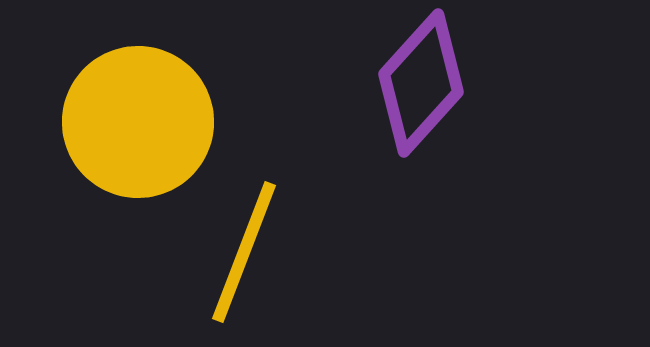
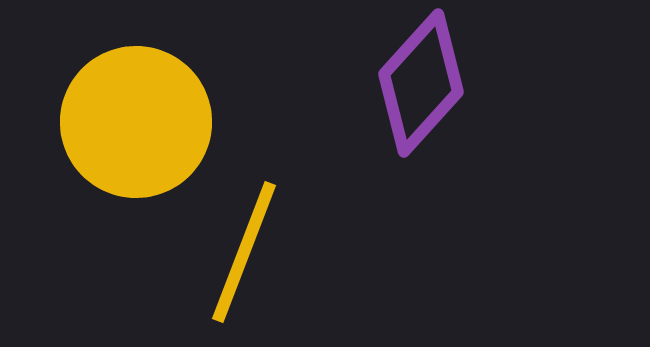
yellow circle: moved 2 px left
